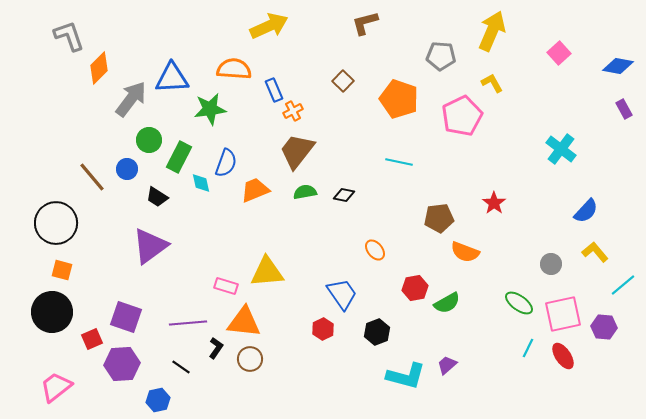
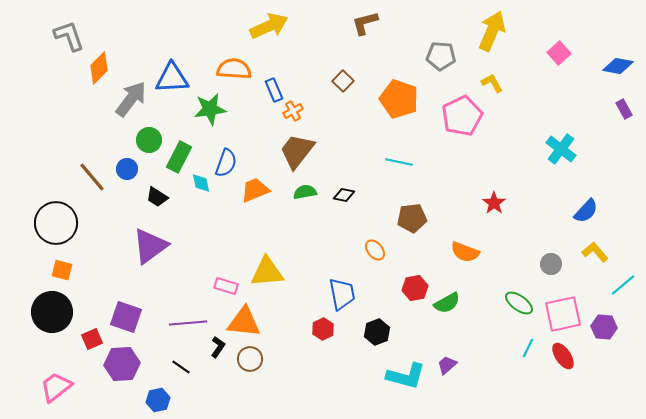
brown pentagon at (439, 218): moved 27 px left
blue trapezoid at (342, 294): rotated 24 degrees clockwise
black L-shape at (216, 348): moved 2 px right, 1 px up
